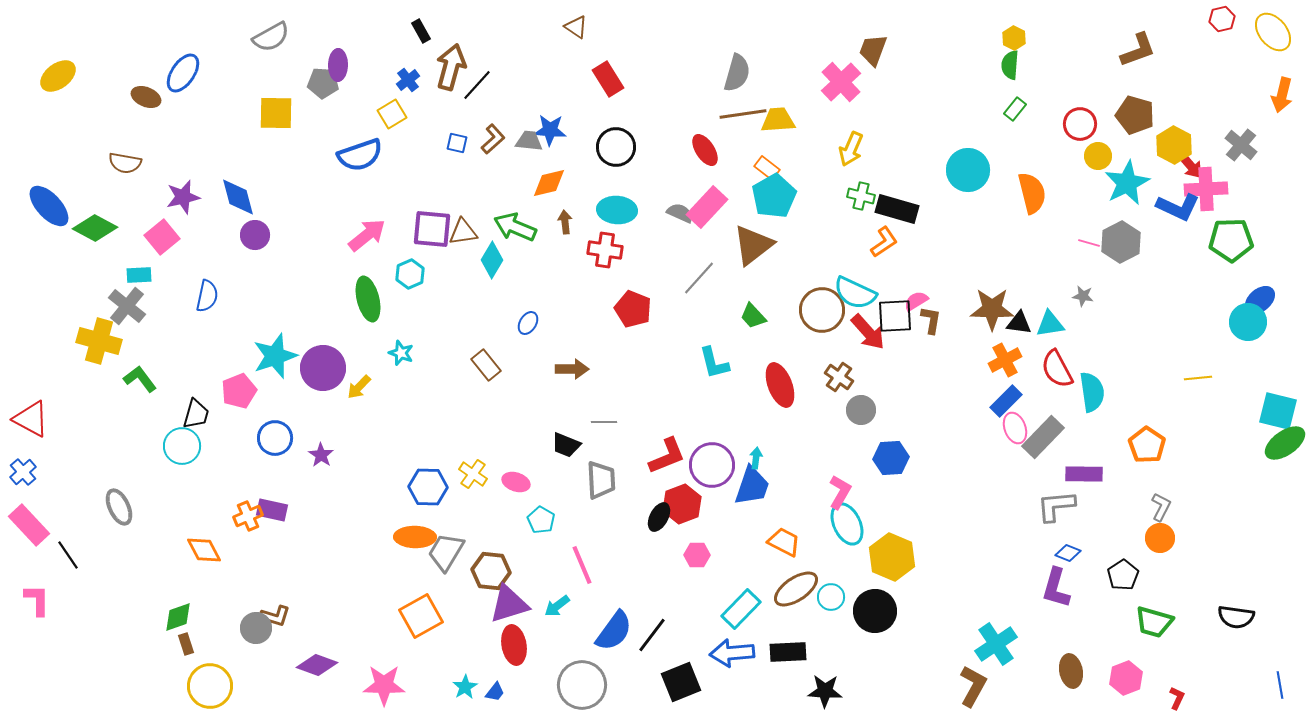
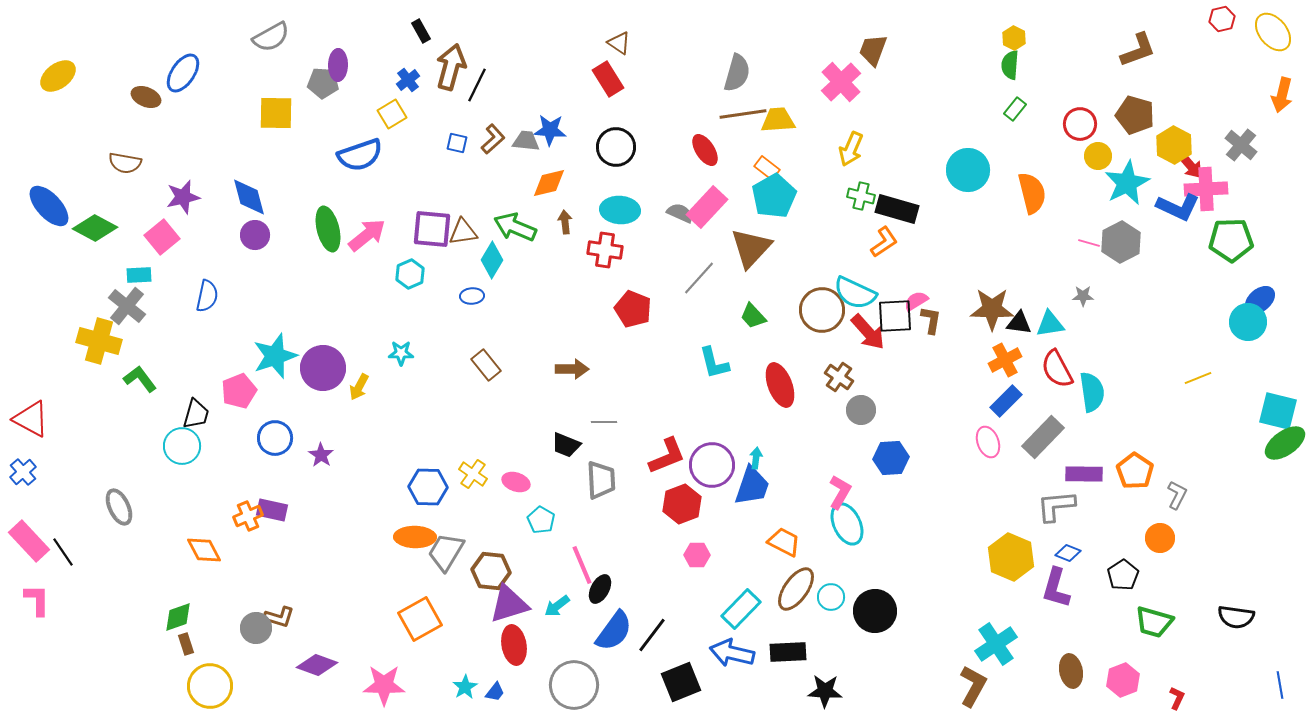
brown triangle at (576, 27): moved 43 px right, 16 px down
black line at (477, 85): rotated 16 degrees counterclockwise
gray trapezoid at (529, 141): moved 3 px left
blue diamond at (238, 197): moved 11 px right
cyan ellipse at (617, 210): moved 3 px right
brown triangle at (753, 245): moved 2 px left, 3 px down; rotated 9 degrees counterclockwise
gray star at (1083, 296): rotated 10 degrees counterclockwise
green ellipse at (368, 299): moved 40 px left, 70 px up
blue ellipse at (528, 323): moved 56 px left, 27 px up; rotated 55 degrees clockwise
cyan star at (401, 353): rotated 20 degrees counterclockwise
yellow line at (1198, 378): rotated 16 degrees counterclockwise
yellow arrow at (359, 387): rotated 16 degrees counterclockwise
pink ellipse at (1015, 428): moved 27 px left, 14 px down
orange pentagon at (1147, 445): moved 12 px left, 26 px down
gray L-shape at (1161, 507): moved 16 px right, 12 px up
black ellipse at (659, 517): moved 59 px left, 72 px down
pink rectangle at (29, 525): moved 16 px down
black line at (68, 555): moved 5 px left, 3 px up
yellow hexagon at (892, 557): moved 119 px right
brown ellipse at (796, 589): rotated 21 degrees counterclockwise
brown L-shape at (275, 616): moved 4 px right, 1 px down
orange square at (421, 616): moved 1 px left, 3 px down
blue arrow at (732, 653): rotated 18 degrees clockwise
pink hexagon at (1126, 678): moved 3 px left, 2 px down
gray circle at (582, 685): moved 8 px left
